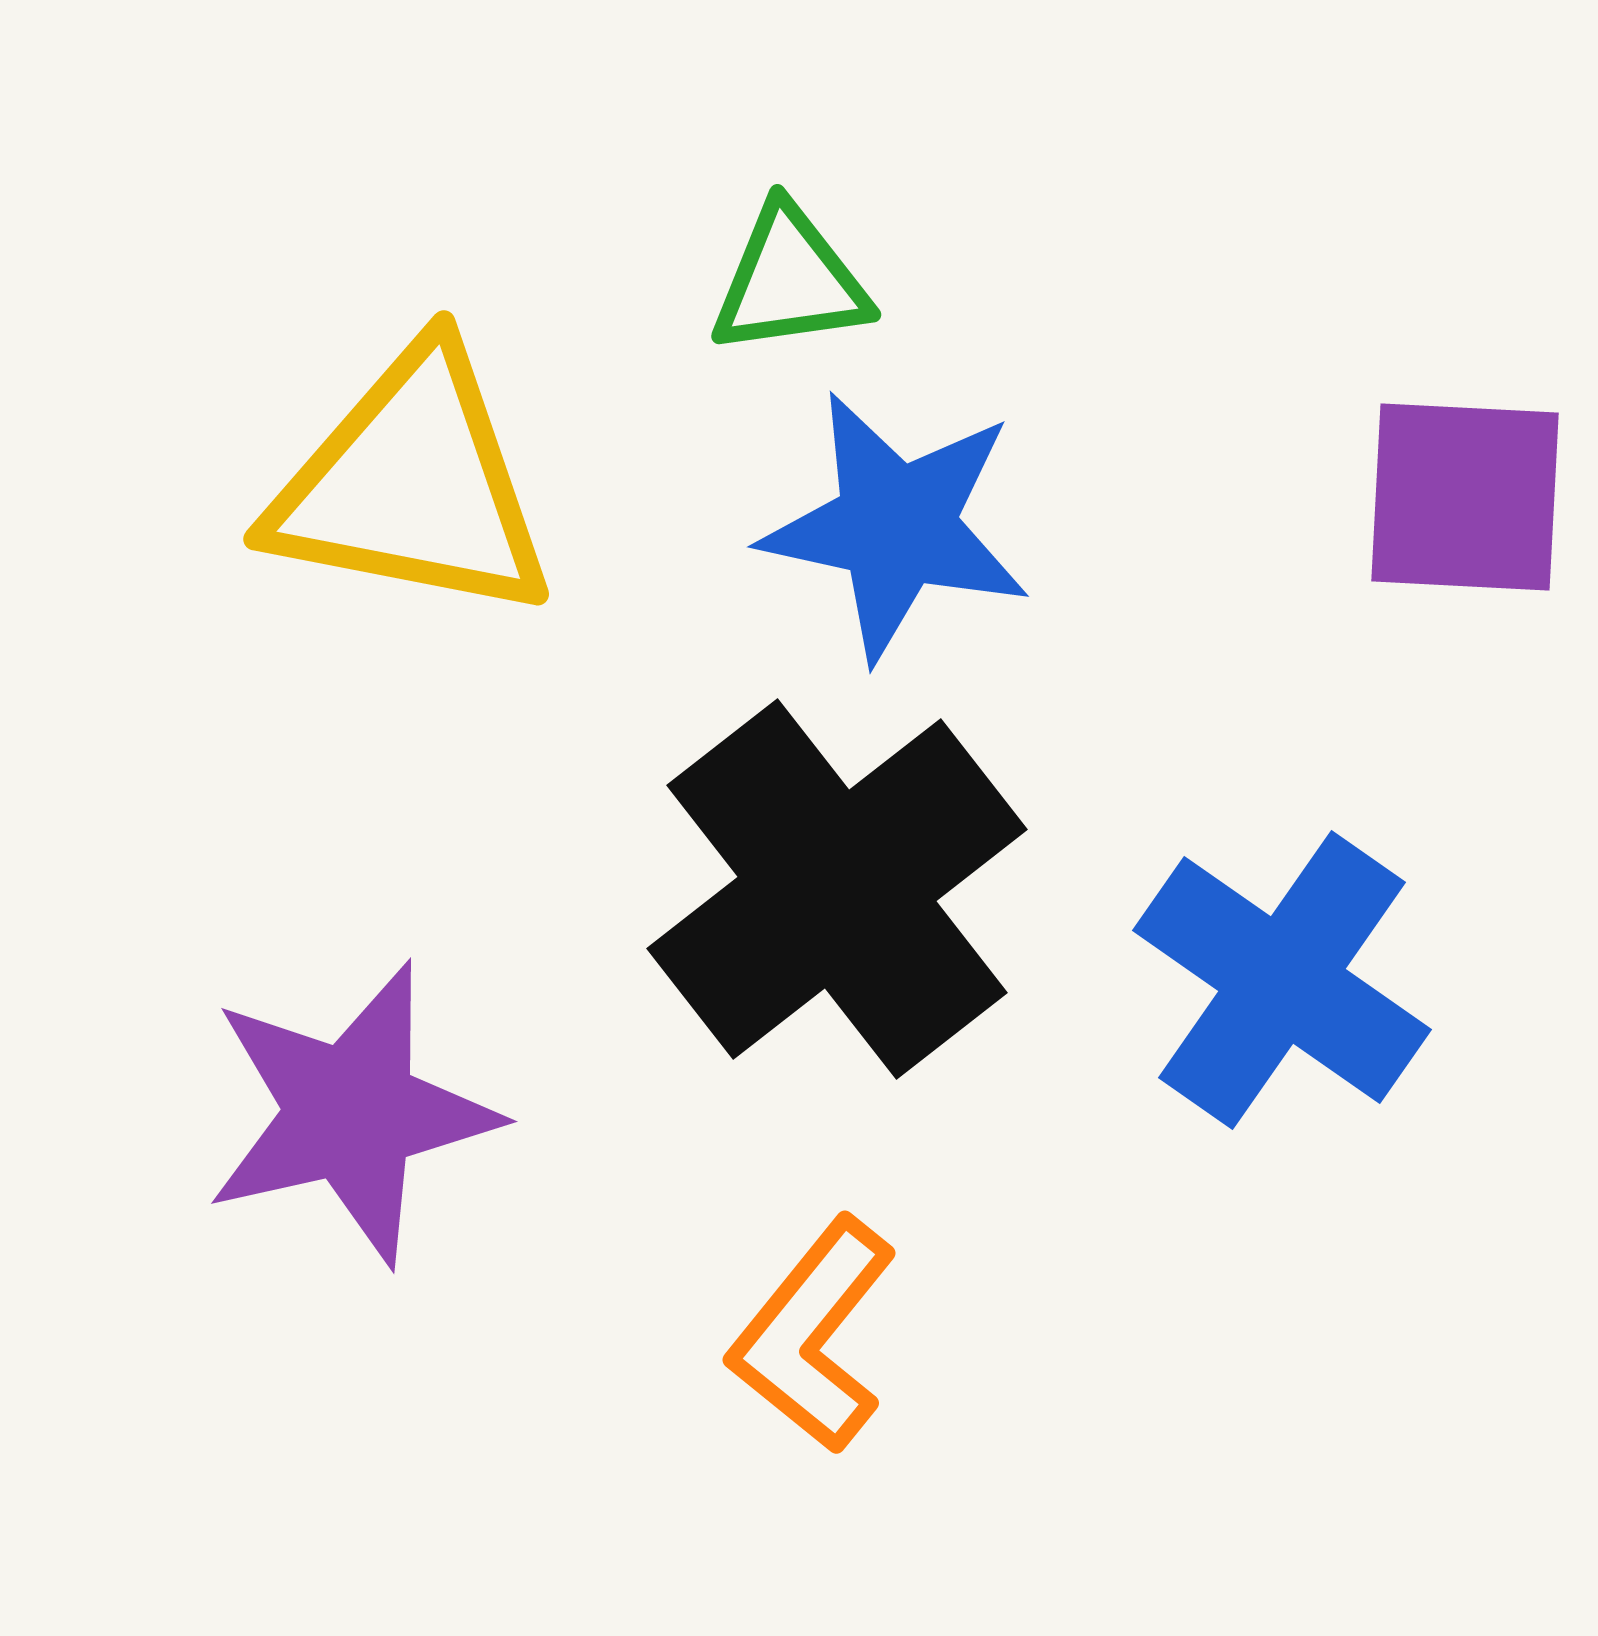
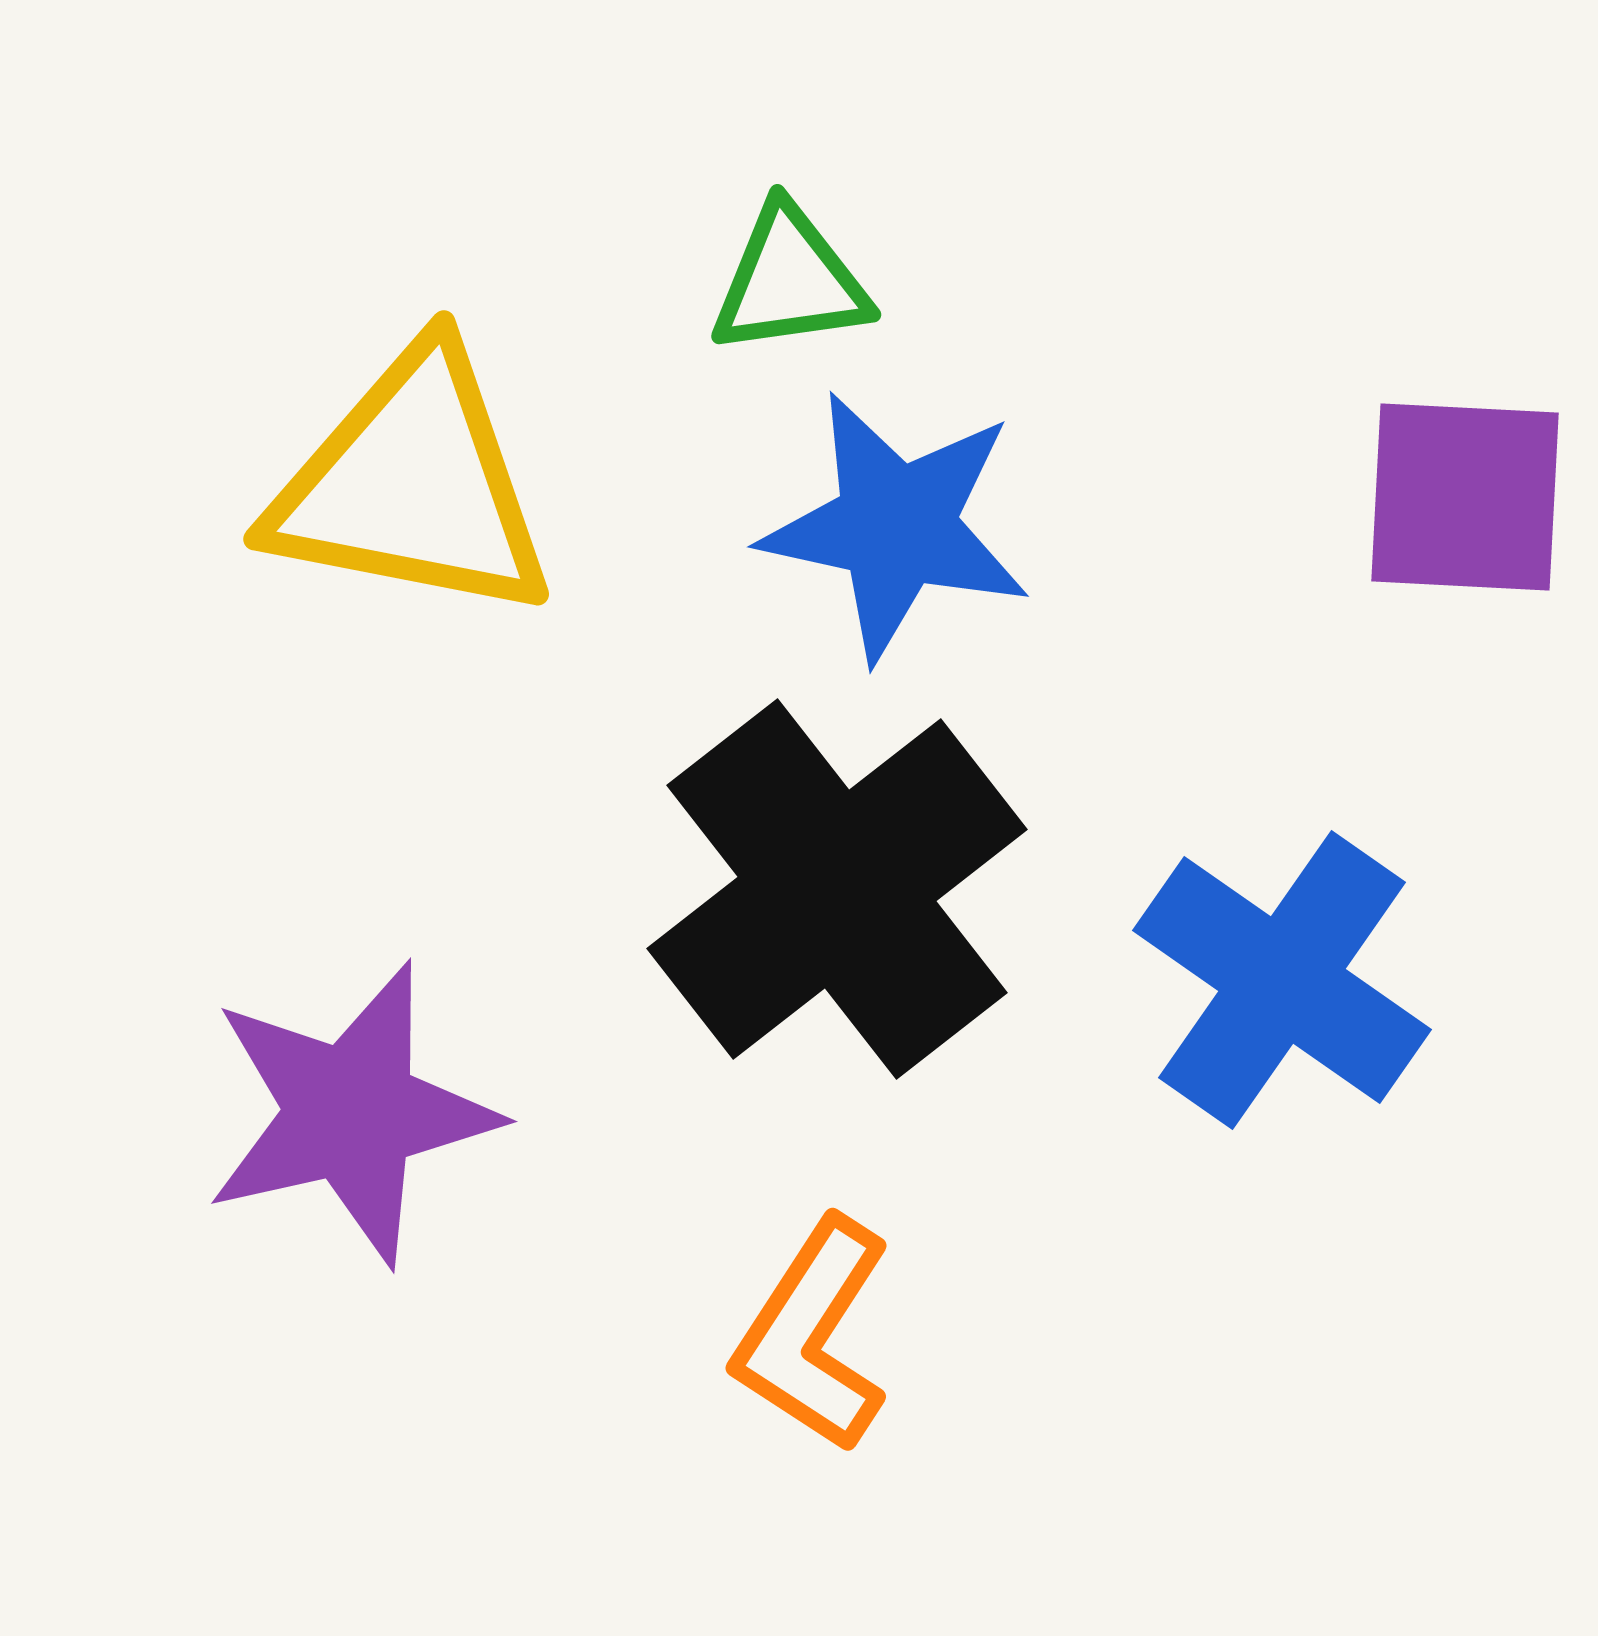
orange L-shape: rotated 6 degrees counterclockwise
